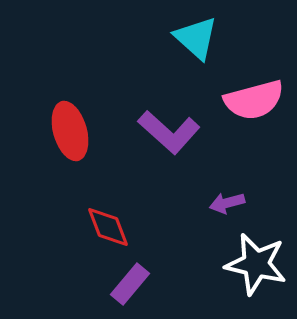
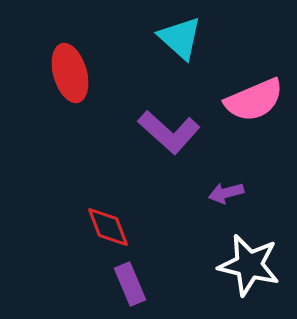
cyan triangle: moved 16 px left
pink semicircle: rotated 8 degrees counterclockwise
red ellipse: moved 58 px up
purple arrow: moved 1 px left, 10 px up
white star: moved 7 px left, 1 px down
purple rectangle: rotated 63 degrees counterclockwise
